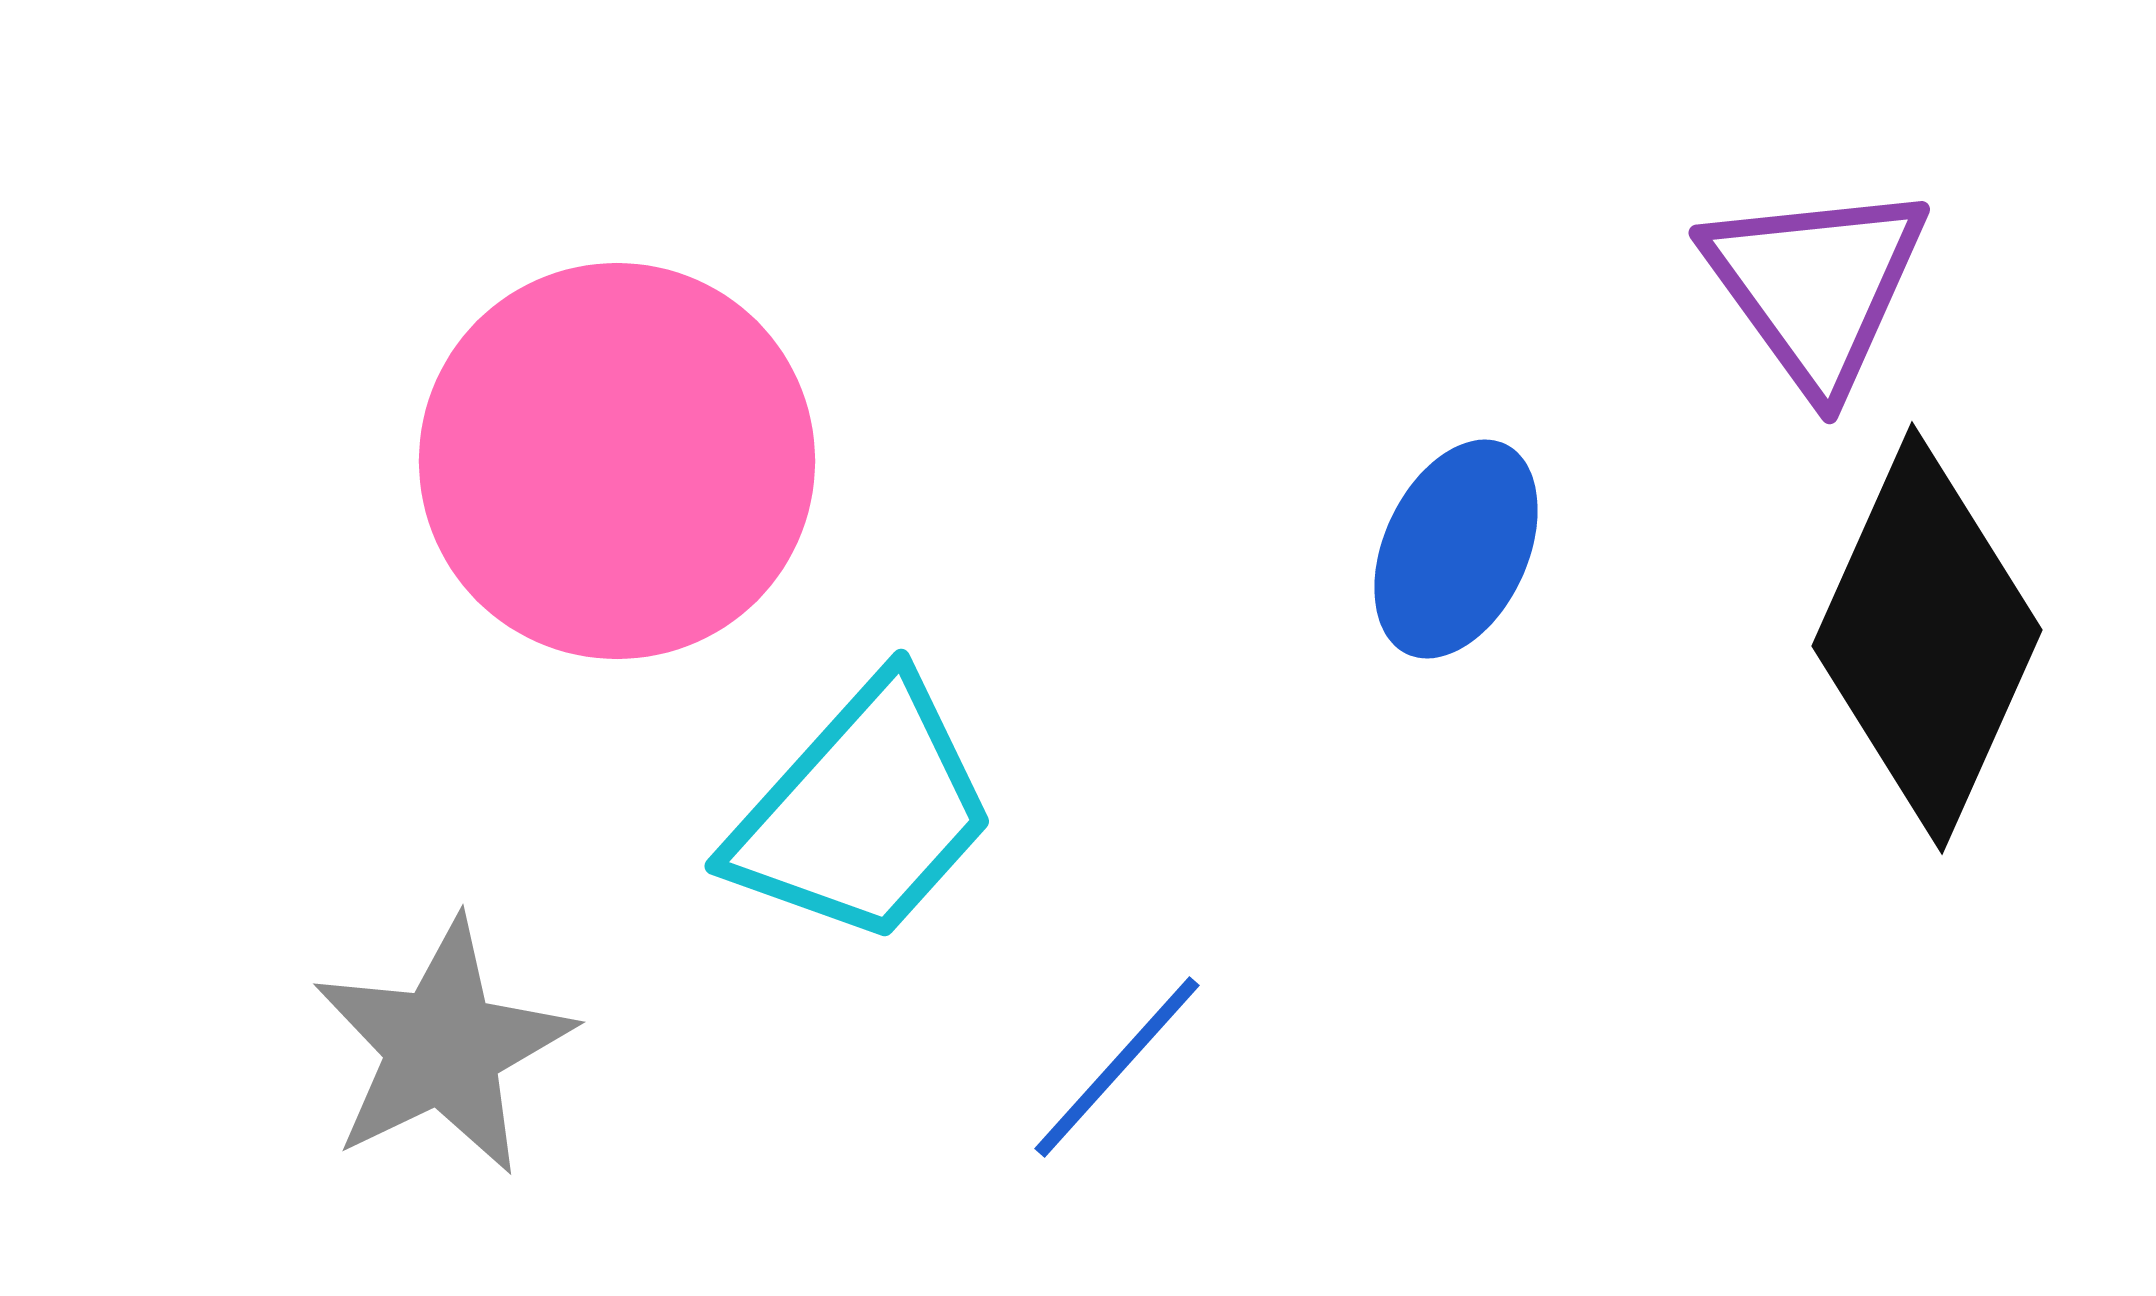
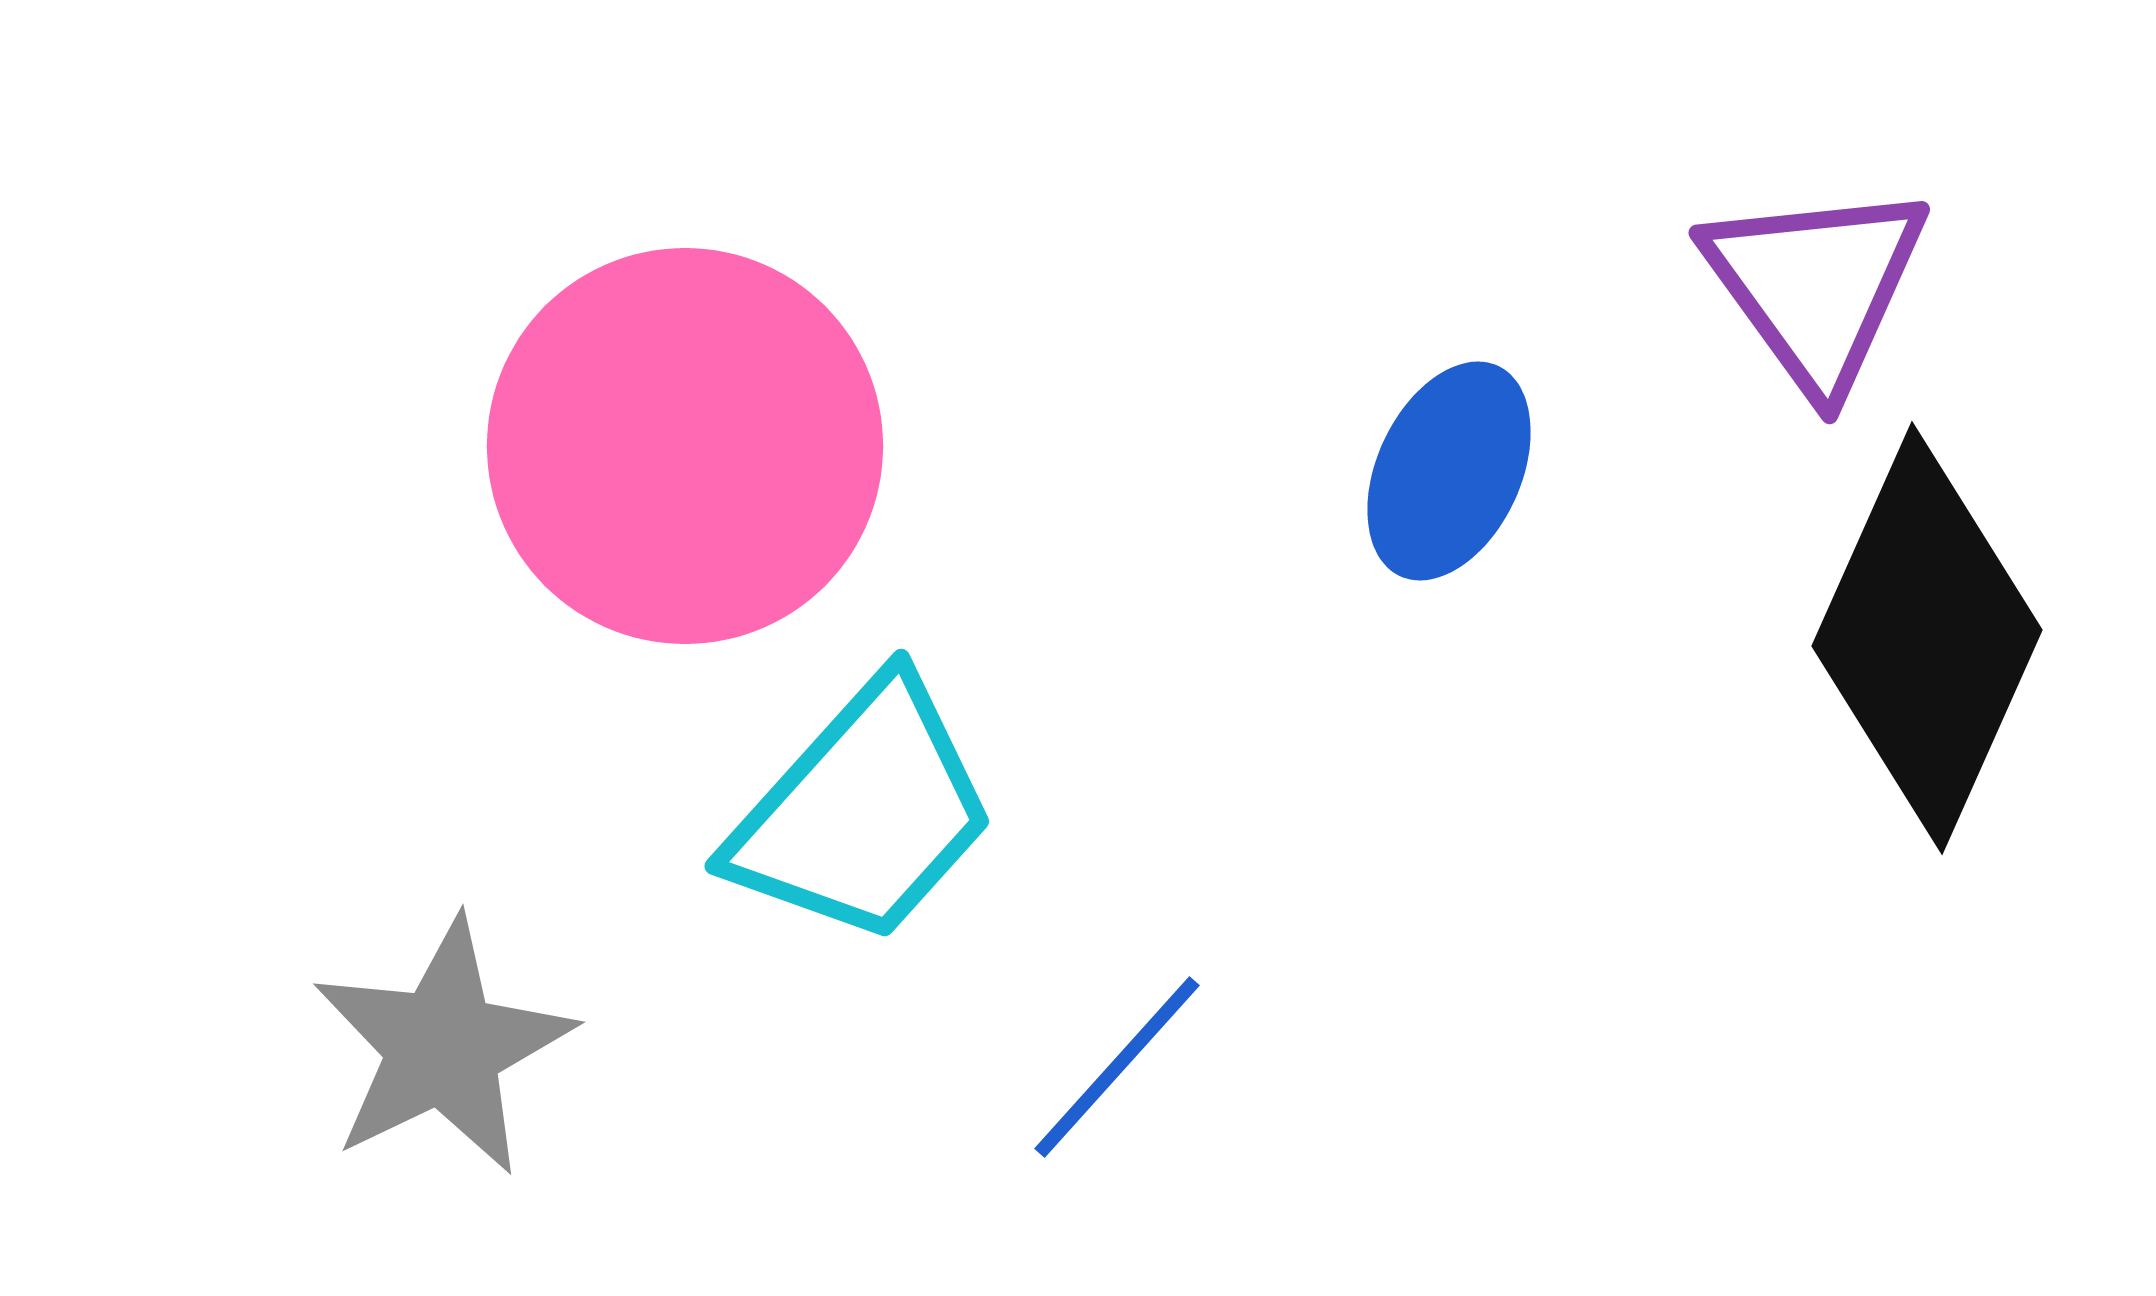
pink circle: moved 68 px right, 15 px up
blue ellipse: moved 7 px left, 78 px up
